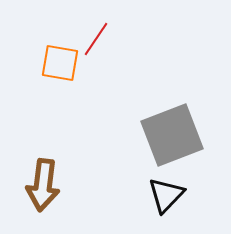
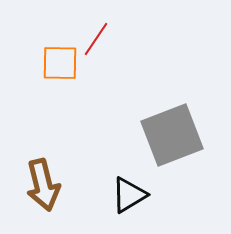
orange square: rotated 9 degrees counterclockwise
brown arrow: rotated 21 degrees counterclockwise
black triangle: moved 37 px left; rotated 15 degrees clockwise
